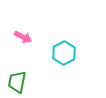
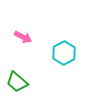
green trapezoid: rotated 60 degrees counterclockwise
